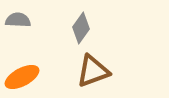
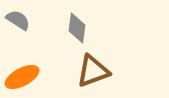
gray semicircle: rotated 30 degrees clockwise
gray diamond: moved 4 px left; rotated 28 degrees counterclockwise
